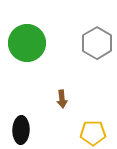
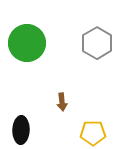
brown arrow: moved 3 px down
